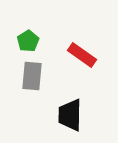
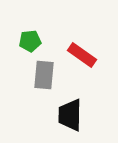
green pentagon: moved 2 px right; rotated 25 degrees clockwise
gray rectangle: moved 12 px right, 1 px up
